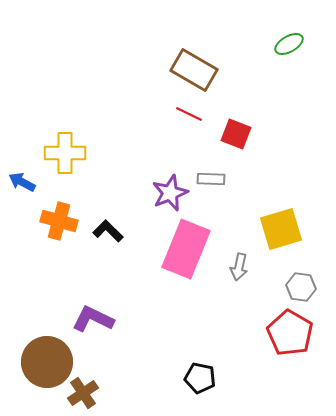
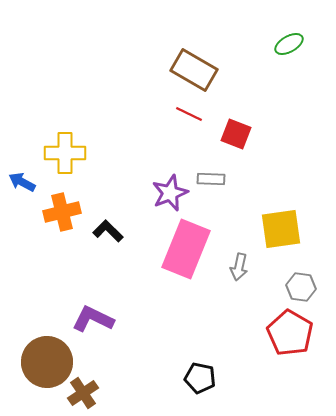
orange cross: moved 3 px right, 9 px up; rotated 30 degrees counterclockwise
yellow square: rotated 9 degrees clockwise
